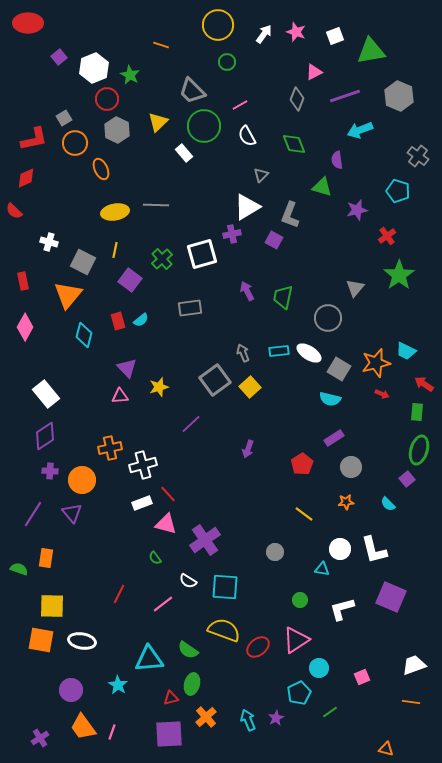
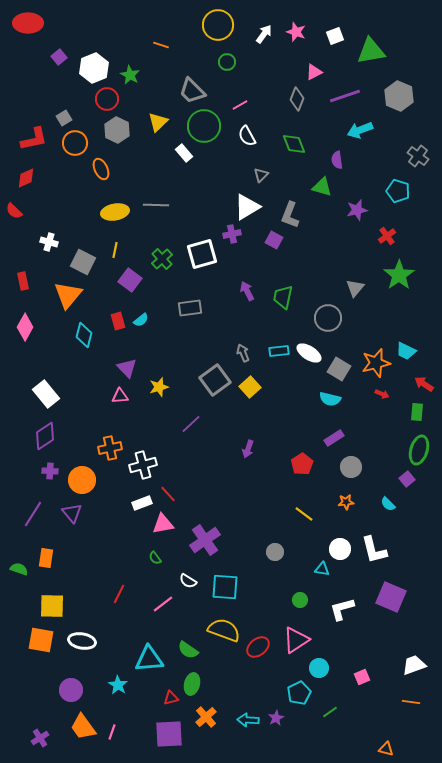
pink triangle at (166, 524): moved 3 px left; rotated 25 degrees counterclockwise
cyan arrow at (248, 720): rotated 65 degrees counterclockwise
